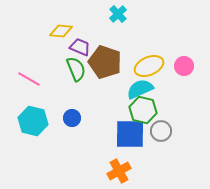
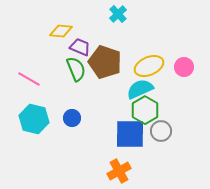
pink circle: moved 1 px down
green hexagon: moved 2 px right; rotated 16 degrees clockwise
cyan hexagon: moved 1 px right, 2 px up
